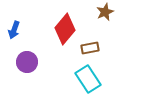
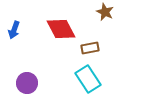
brown star: rotated 24 degrees counterclockwise
red diamond: moved 4 px left; rotated 68 degrees counterclockwise
purple circle: moved 21 px down
